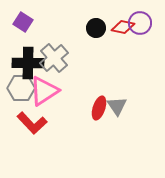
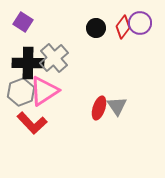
red diamond: rotated 65 degrees counterclockwise
gray hexagon: moved 4 px down; rotated 20 degrees counterclockwise
